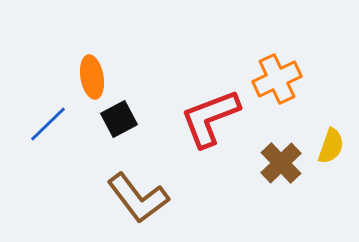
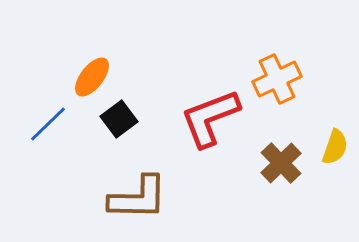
orange ellipse: rotated 48 degrees clockwise
black square: rotated 9 degrees counterclockwise
yellow semicircle: moved 4 px right, 1 px down
brown L-shape: rotated 52 degrees counterclockwise
